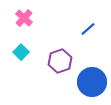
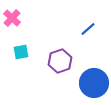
pink cross: moved 12 px left
cyan square: rotated 35 degrees clockwise
blue circle: moved 2 px right, 1 px down
